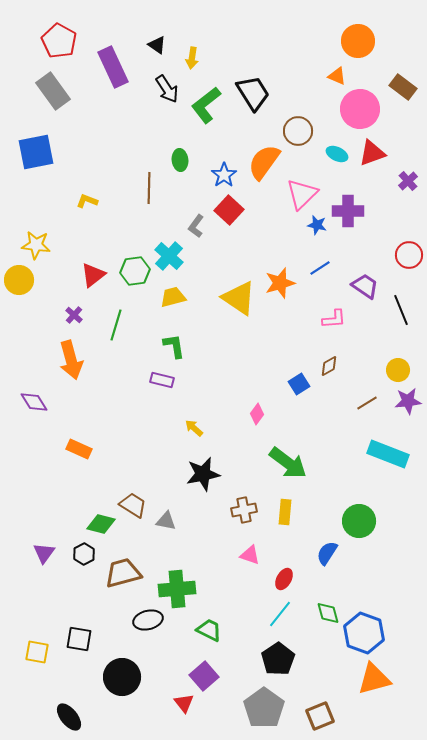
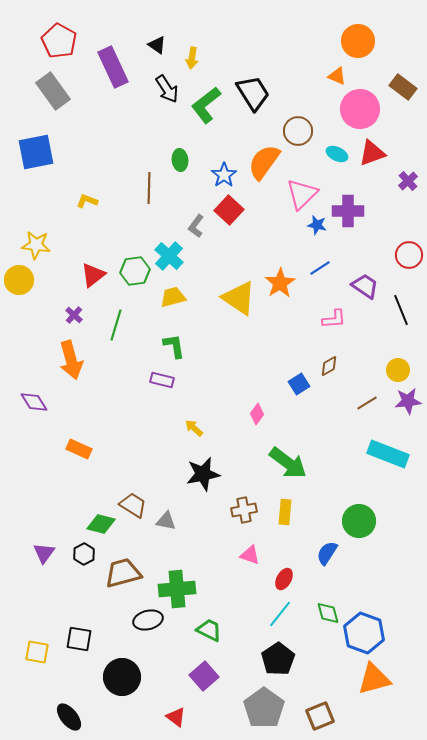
orange star at (280, 283): rotated 16 degrees counterclockwise
red triangle at (184, 703): moved 8 px left, 14 px down; rotated 15 degrees counterclockwise
